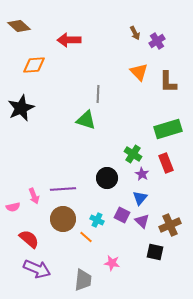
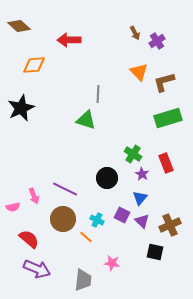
brown L-shape: moved 4 px left; rotated 75 degrees clockwise
green rectangle: moved 11 px up
purple line: moved 2 px right; rotated 30 degrees clockwise
